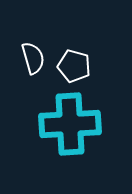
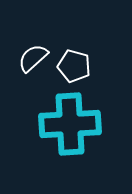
white semicircle: rotated 116 degrees counterclockwise
